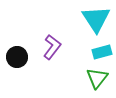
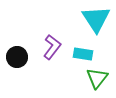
cyan rectangle: moved 19 px left, 2 px down; rotated 24 degrees clockwise
